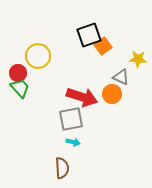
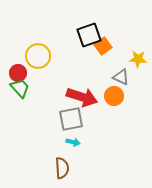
orange circle: moved 2 px right, 2 px down
